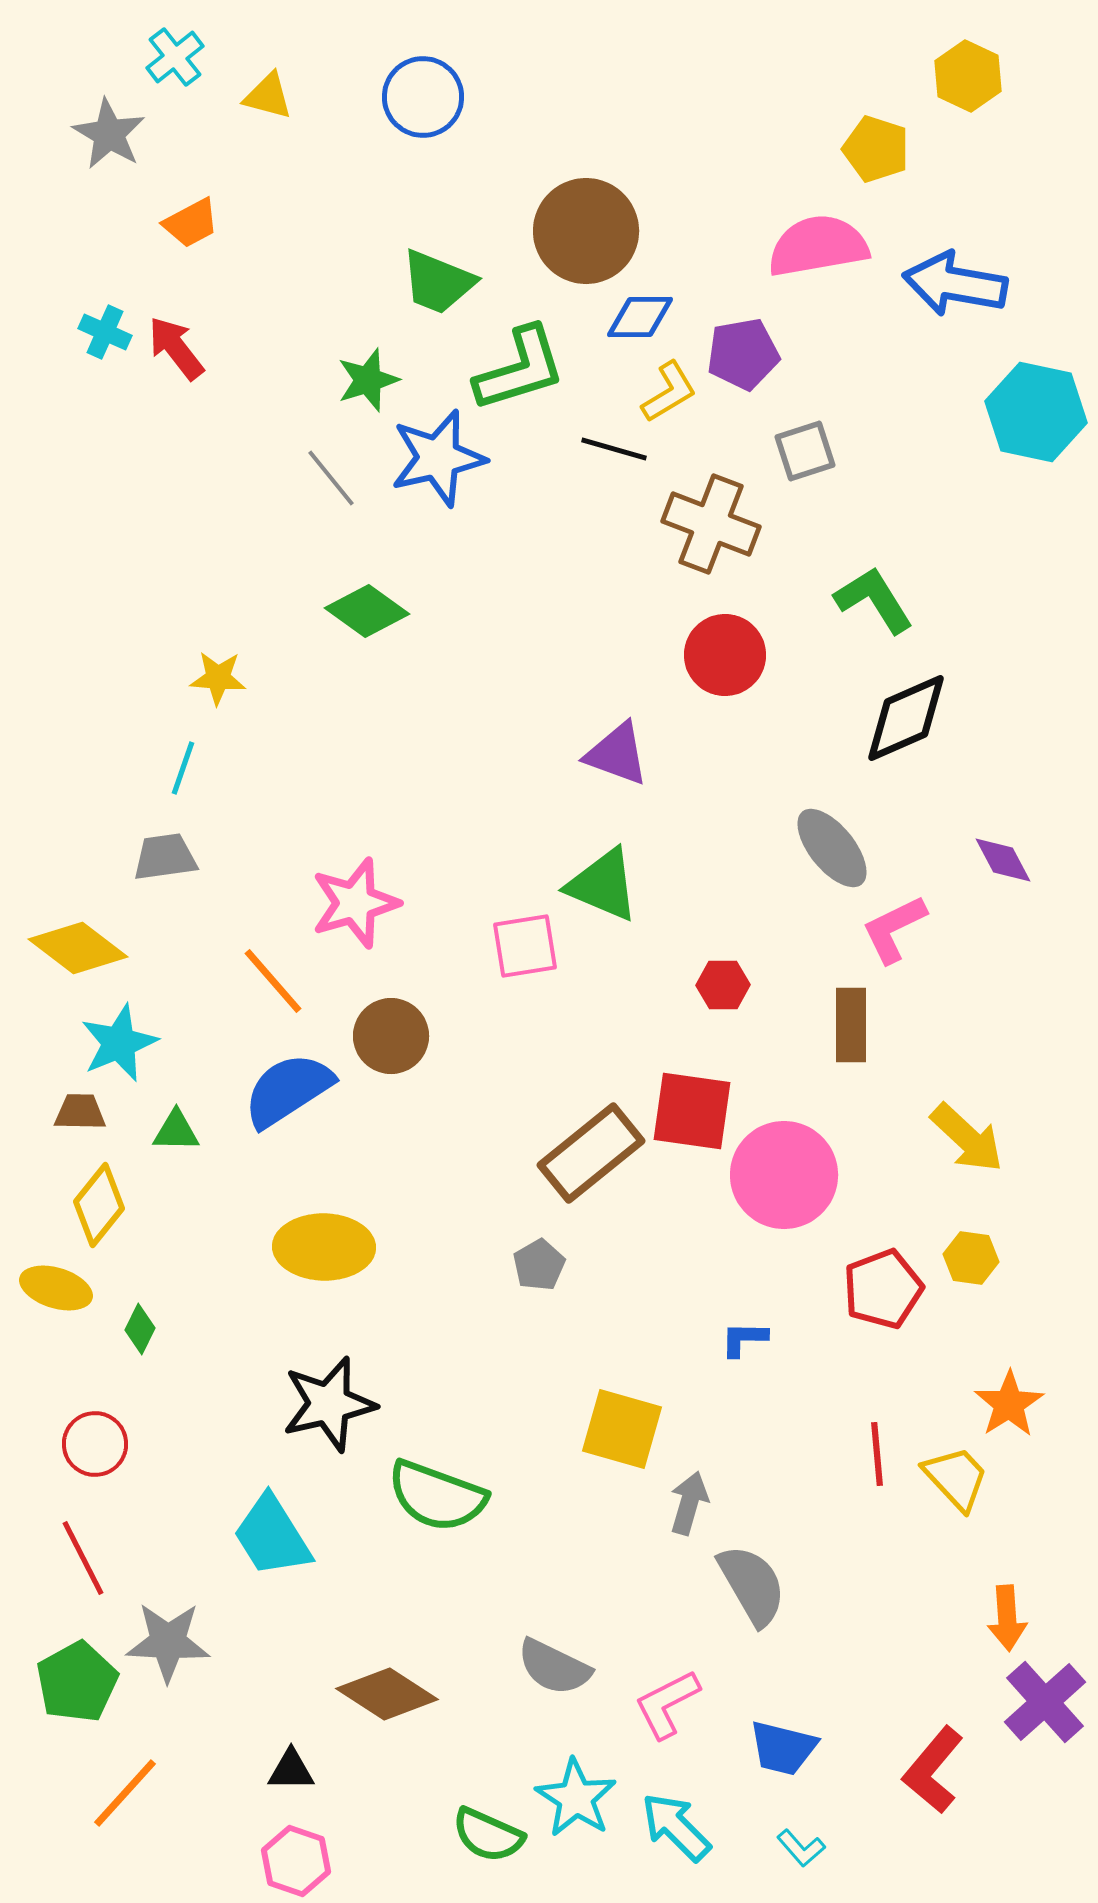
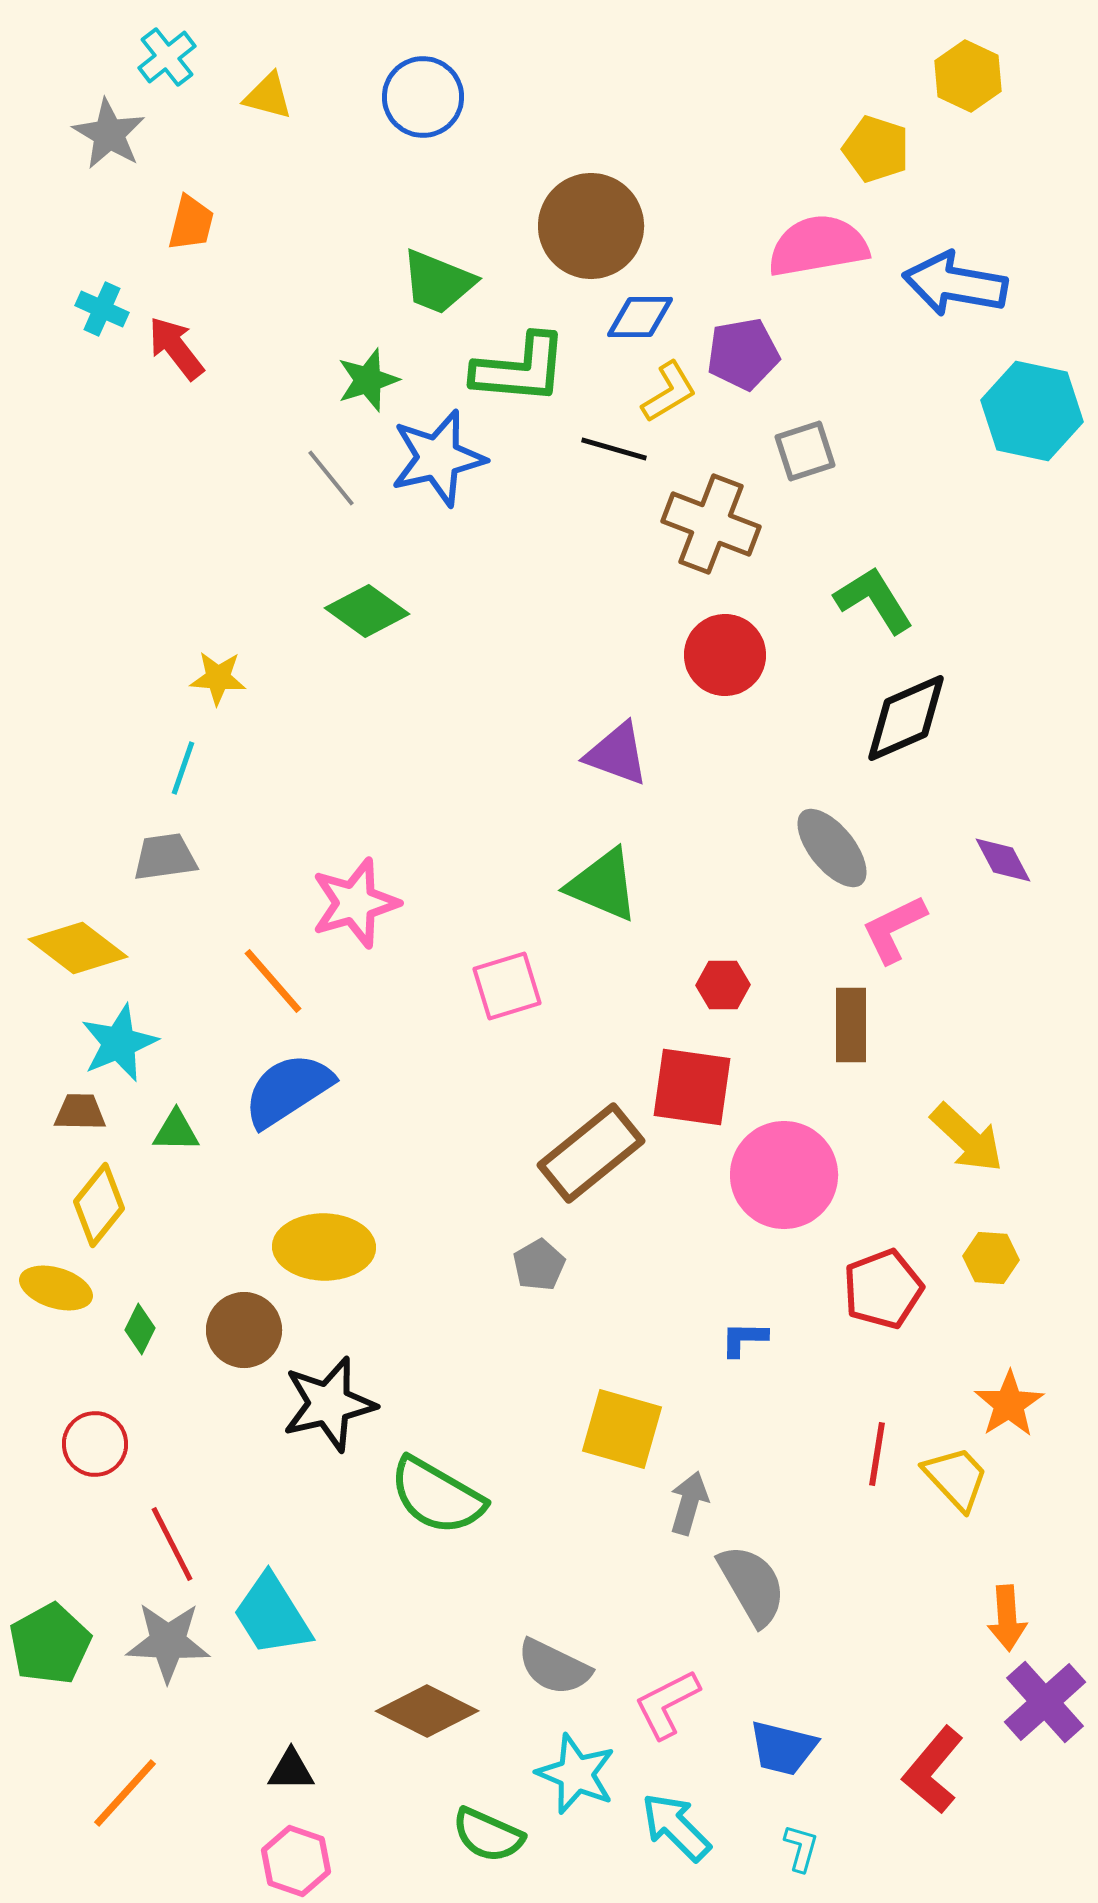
cyan cross at (175, 57): moved 8 px left
orange trapezoid at (191, 223): rotated 48 degrees counterclockwise
brown circle at (586, 231): moved 5 px right, 5 px up
cyan cross at (105, 332): moved 3 px left, 23 px up
green L-shape at (520, 369): rotated 22 degrees clockwise
cyan hexagon at (1036, 412): moved 4 px left, 1 px up
pink square at (525, 946): moved 18 px left, 40 px down; rotated 8 degrees counterclockwise
brown circle at (391, 1036): moved 147 px left, 294 px down
red square at (692, 1111): moved 24 px up
yellow hexagon at (971, 1258): moved 20 px right; rotated 4 degrees counterclockwise
red line at (877, 1454): rotated 14 degrees clockwise
green semicircle at (437, 1496): rotated 10 degrees clockwise
cyan trapezoid at (272, 1536): moved 79 px down
red line at (83, 1558): moved 89 px right, 14 px up
green pentagon at (77, 1682): moved 27 px left, 38 px up
brown diamond at (387, 1694): moved 40 px right, 17 px down; rotated 6 degrees counterclockwise
cyan star at (576, 1798): moved 24 px up; rotated 10 degrees counterclockwise
cyan L-shape at (801, 1848): rotated 123 degrees counterclockwise
